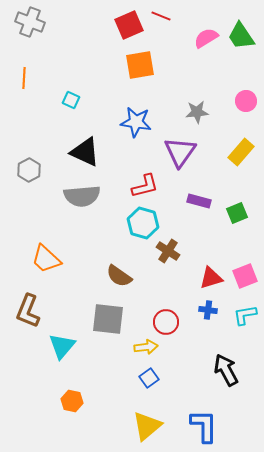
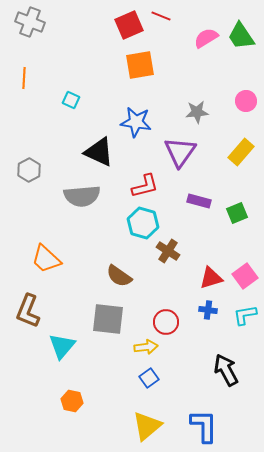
black triangle: moved 14 px right
pink square: rotated 15 degrees counterclockwise
